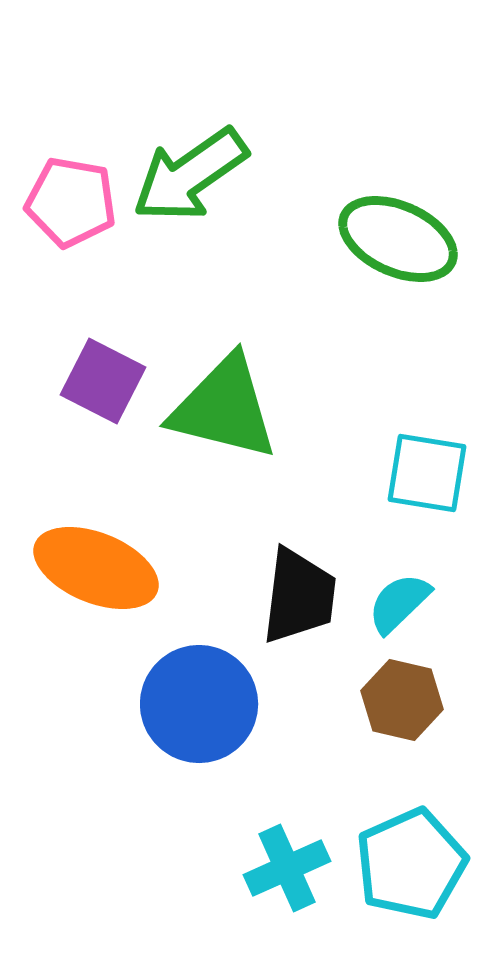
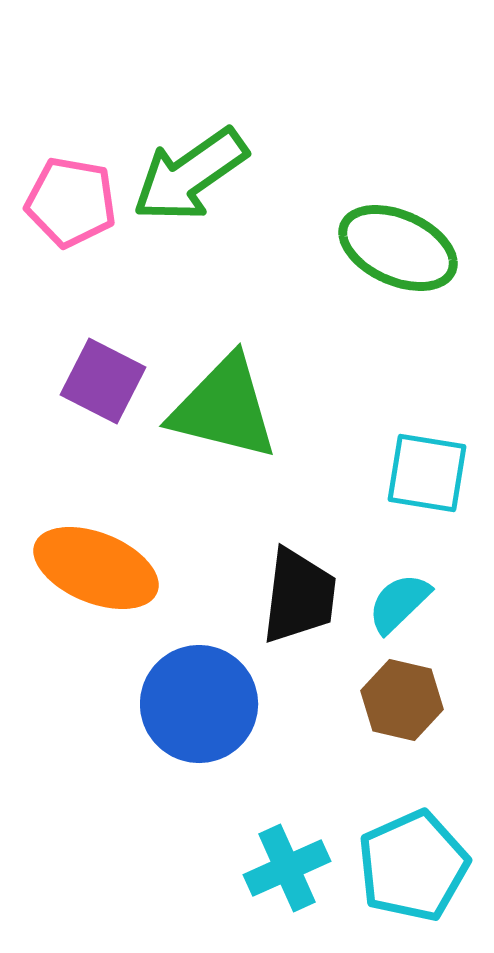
green ellipse: moved 9 px down
cyan pentagon: moved 2 px right, 2 px down
